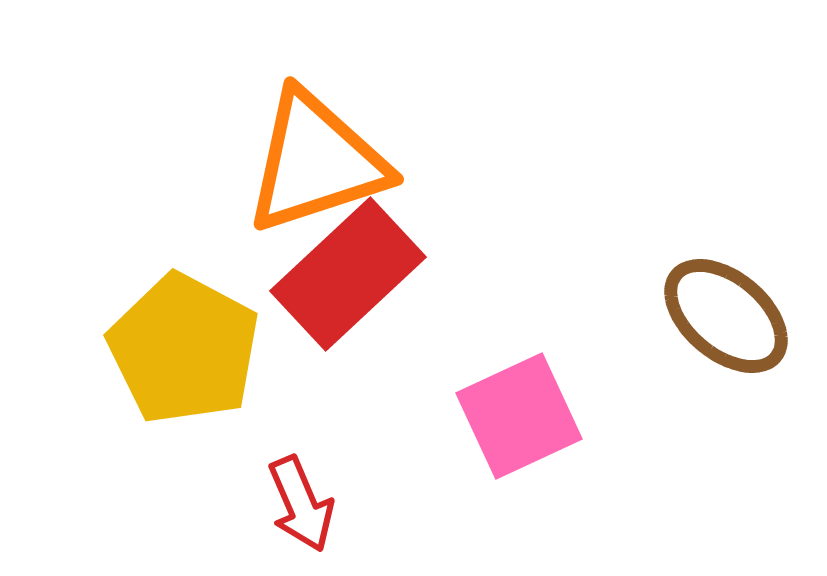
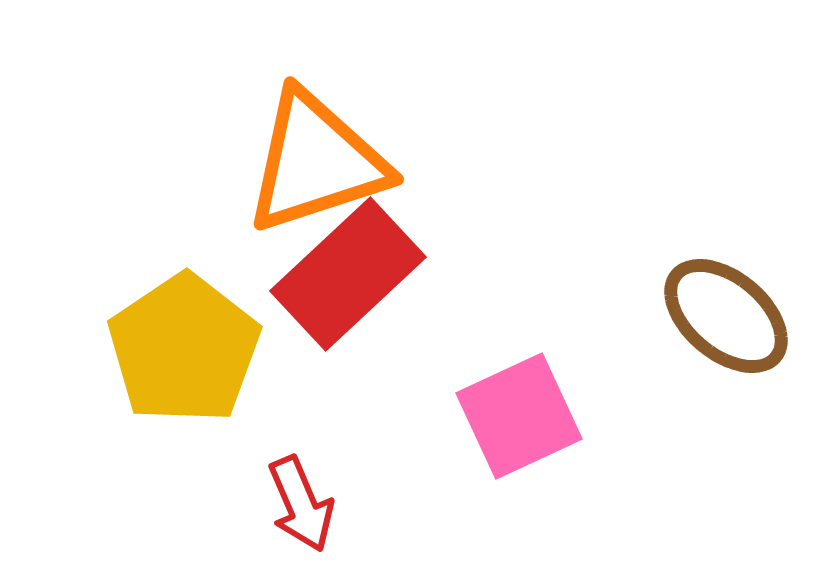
yellow pentagon: rotated 10 degrees clockwise
